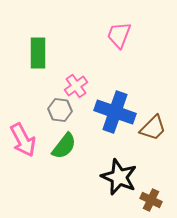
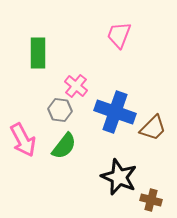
pink cross: rotated 15 degrees counterclockwise
brown cross: rotated 10 degrees counterclockwise
